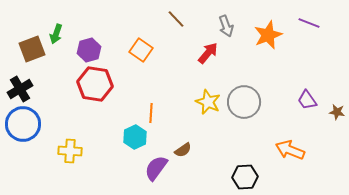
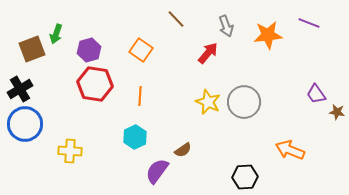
orange star: rotated 16 degrees clockwise
purple trapezoid: moved 9 px right, 6 px up
orange line: moved 11 px left, 17 px up
blue circle: moved 2 px right
purple semicircle: moved 1 px right, 3 px down
